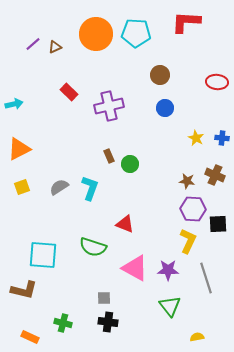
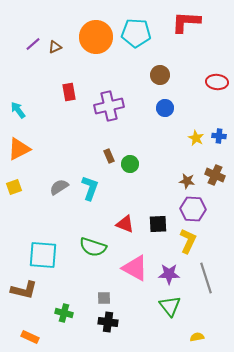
orange circle: moved 3 px down
red rectangle: rotated 36 degrees clockwise
cyan arrow: moved 4 px right, 6 px down; rotated 114 degrees counterclockwise
blue cross: moved 3 px left, 2 px up
yellow square: moved 8 px left
black square: moved 60 px left
purple star: moved 1 px right, 4 px down
green cross: moved 1 px right, 10 px up
